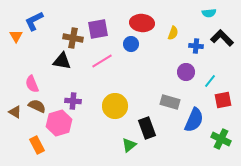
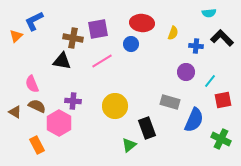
orange triangle: rotated 16 degrees clockwise
pink hexagon: rotated 15 degrees counterclockwise
